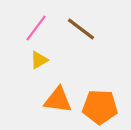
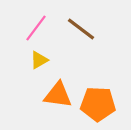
orange triangle: moved 5 px up
orange pentagon: moved 2 px left, 3 px up
